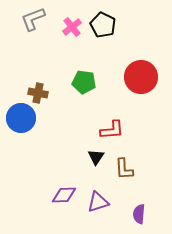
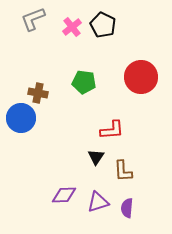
brown L-shape: moved 1 px left, 2 px down
purple semicircle: moved 12 px left, 6 px up
